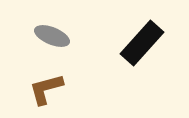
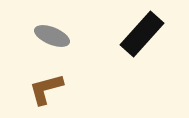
black rectangle: moved 9 px up
